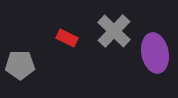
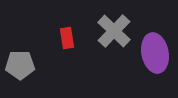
red rectangle: rotated 55 degrees clockwise
